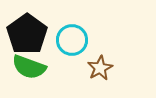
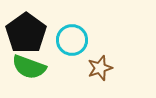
black pentagon: moved 1 px left, 1 px up
brown star: rotated 10 degrees clockwise
